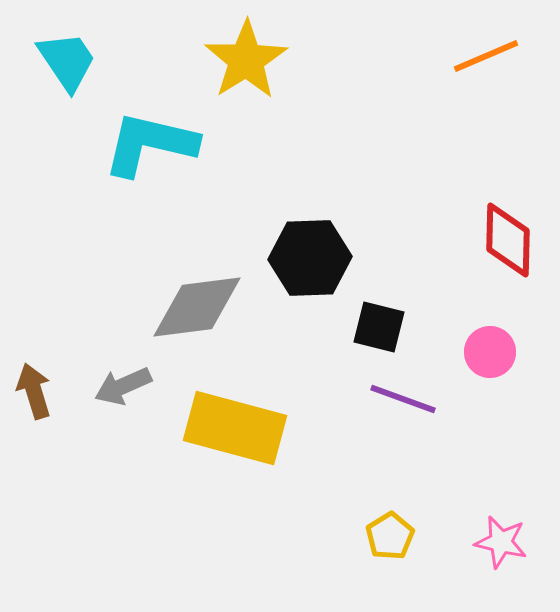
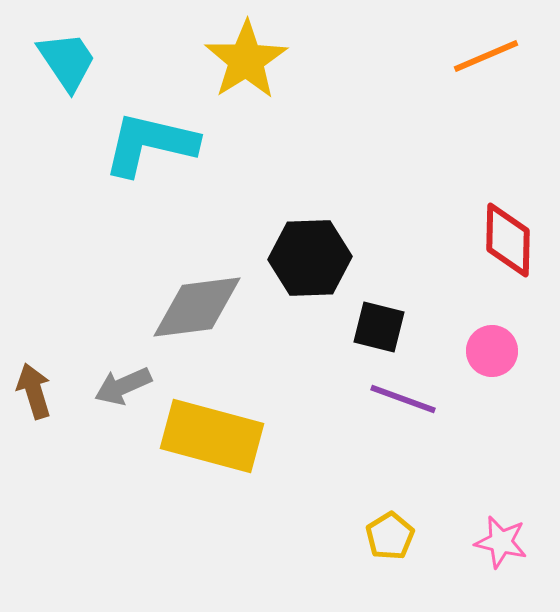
pink circle: moved 2 px right, 1 px up
yellow rectangle: moved 23 px left, 8 px down
